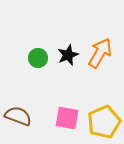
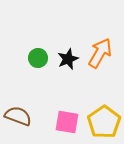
black star: moved 4 px down
pink square: moved 4 px down
yellow pentagon: rotated 12 degrees counterclockwise
